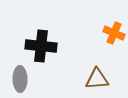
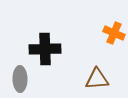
black cross: moved 4 px right, 3 px down; rotated 8 degrees counterclockwise
